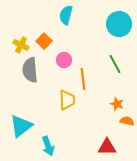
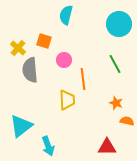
orange square: rotated 28 degrees counterclockwise
yellow cross: moved 3 px left, 3 px down; rotated 14 degrees clockwise
orange star: moved 1 px left, 1 px up
